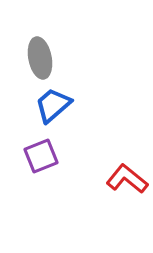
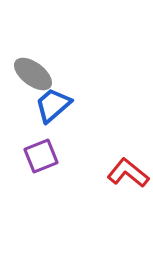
gray ellipse: moved 7 px left, 16 px down; rotated 42 degrees counterclockwise
red L-shape: moved 1 px right, 6 px up
